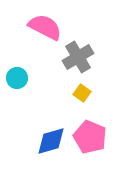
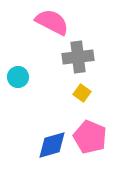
pink semicircle: moved 7 px right, 5 px up
gray cross: rotated 24 degrees clockwise
cyan circle: moved 1 px right, 1 px up
blue diamond: moved 1 px right, 4 px down
